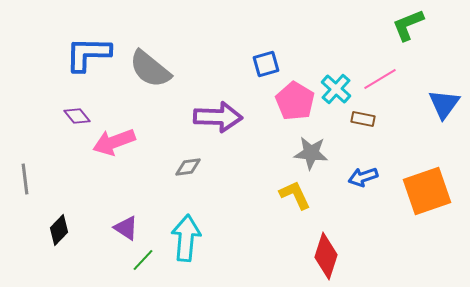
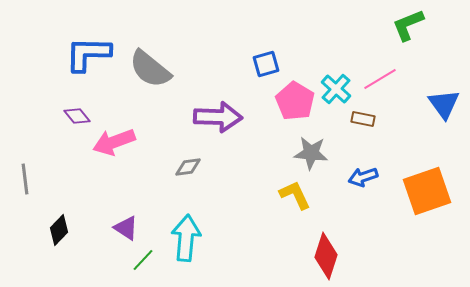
blue triangle: rotated 12 degrees counterclockwise
